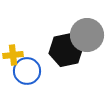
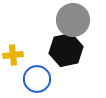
gray circle: moved 14 px left, 15 px up
blue circle: moved 10 px right, 8 px down
